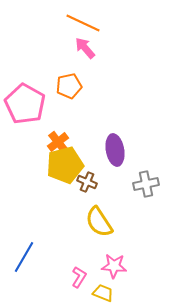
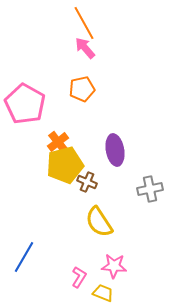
orange line: moved 1 px right; rotated 36 degrees clockwise
orange pentagon: moved 13 px right, 3 px down
gray cross: moved 4 px right, 5 px down
